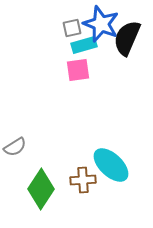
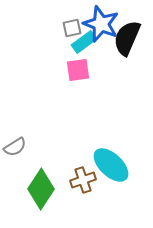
cyan rectangle: moved 3 px up; rotated 20 degrees counterclockwise
brown cross: rotated 15 degrees counterclockwise
